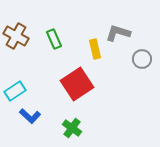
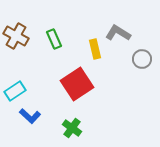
gray L-shape: rotated 15 degrees clockwise
